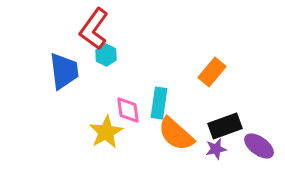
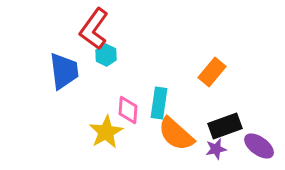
pink diamond: rotated 12 degrees clockwise
